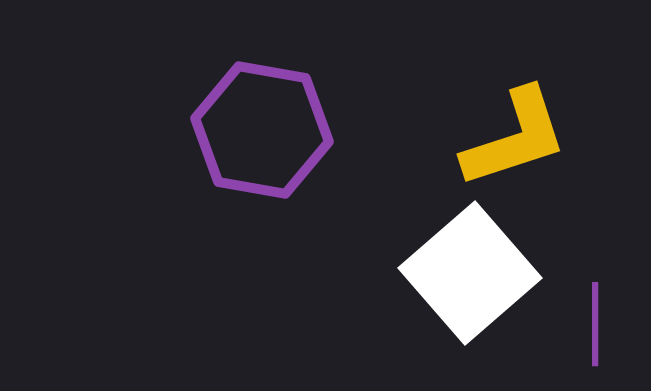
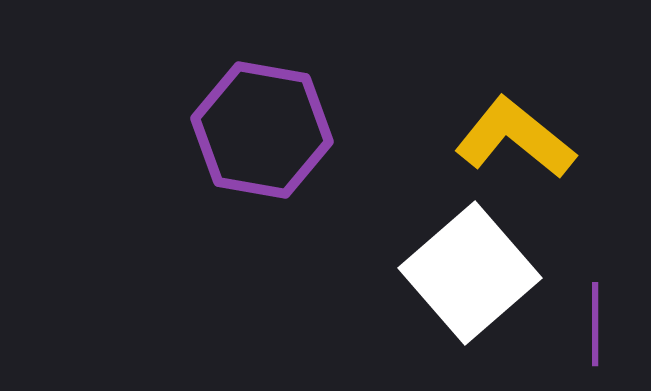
yellow L-shape: rotated 123 degrees counterclockwise
